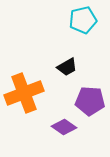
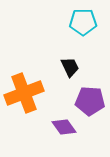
cyan pentagon: moved 2 px down; rotated 12 degrees clockwise
black trapezoid: moved 3 px right; rotated 85 degrees counterclockwise
purple diamond: rotated 20 degrees clockwise
